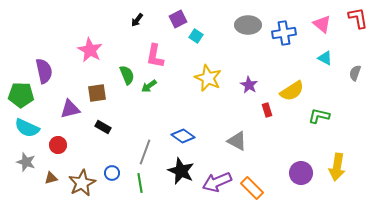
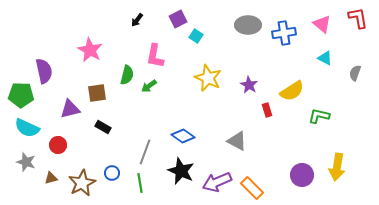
green semicircle: rotated 36 degrees clockwise
purple circle: moved 1 px right, 2 px down
